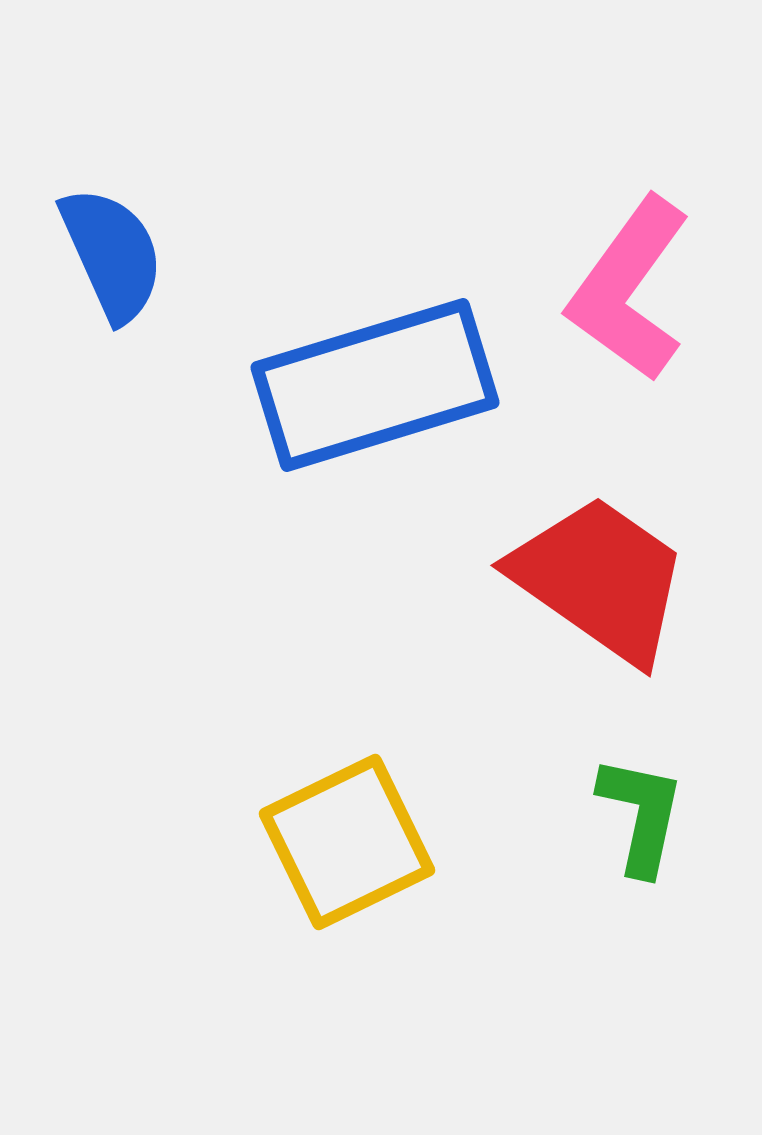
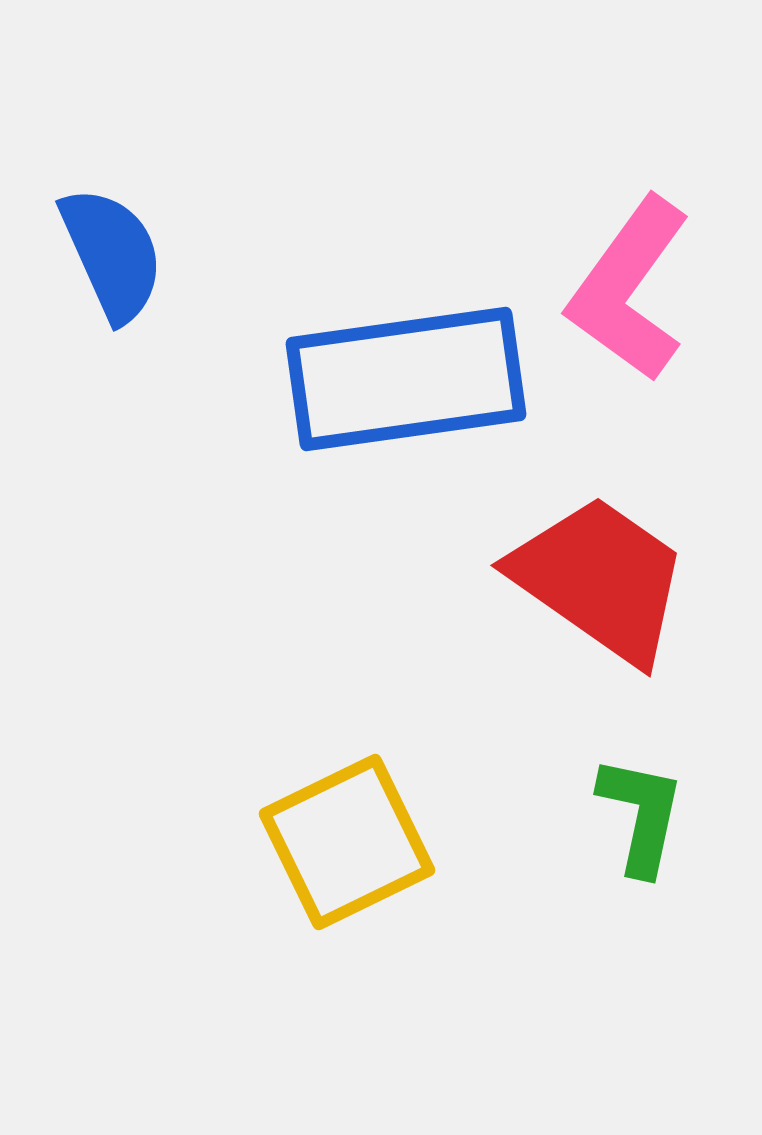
blue rectangle: moved 31 px right, 6 px up; rotated 9 degrees clockwise
